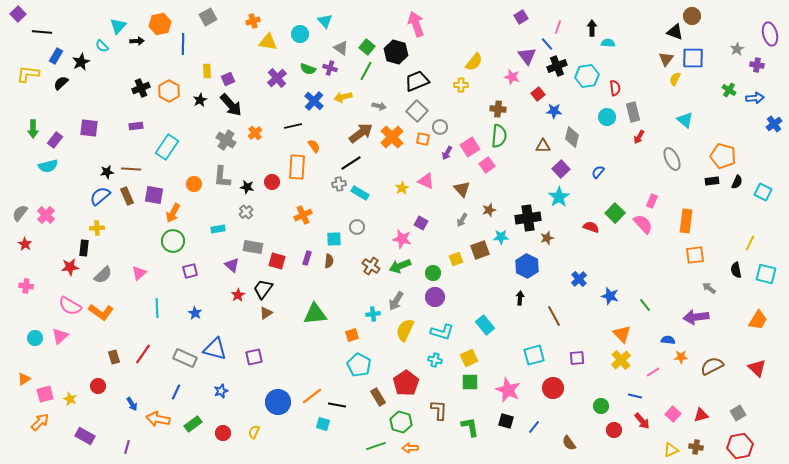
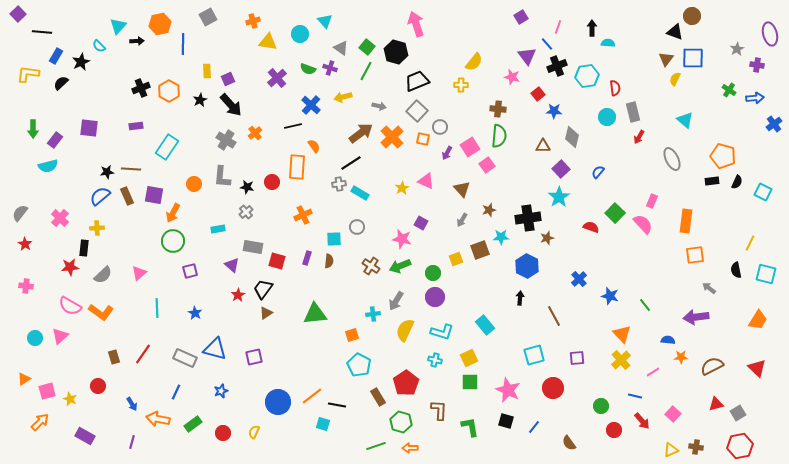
cyan semicircle at (102, 46): moved 3 px left
blue cross at (314, 101): moved 3 px left, 4 px down
pink cross at (46, 215): moved 14 px right, 3 px down
pink square at (45, 394): moved 2 px right, 3 px up
red triangle at (701, 415): moved 15 px right, 11 px up
purple line at (127, 447): moved 5 px right, 5 px up
